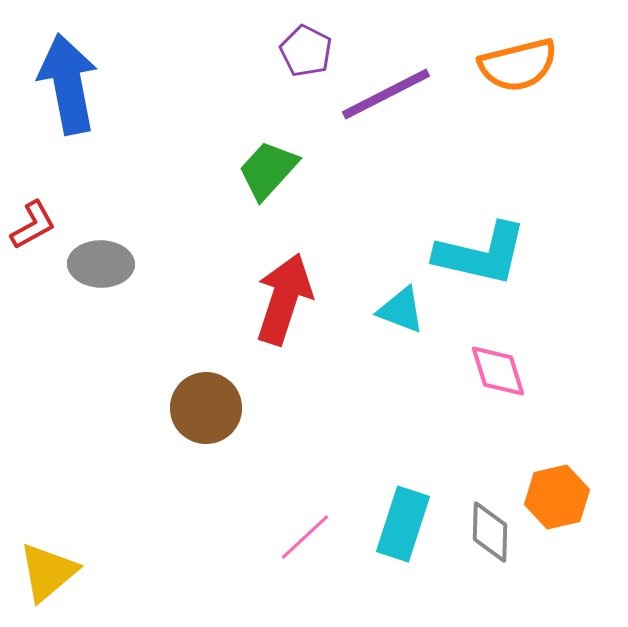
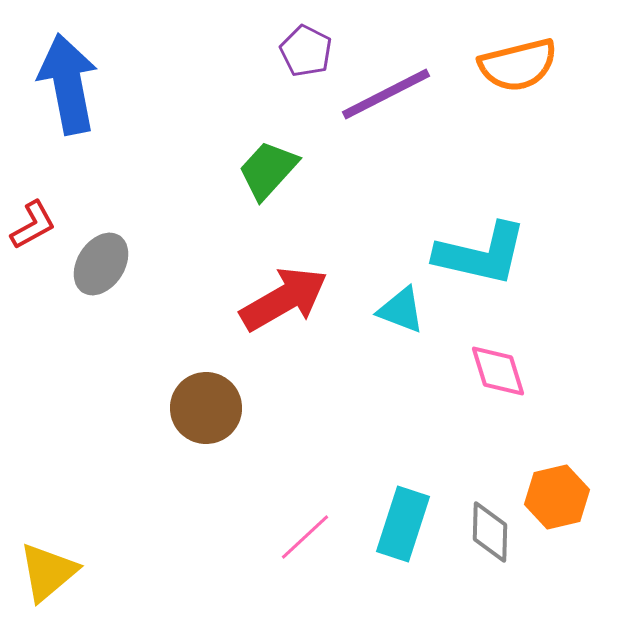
gray ellipse: rotated 58 degrees counterclockwise
red arrow: rotated 42 degrees clockwise
